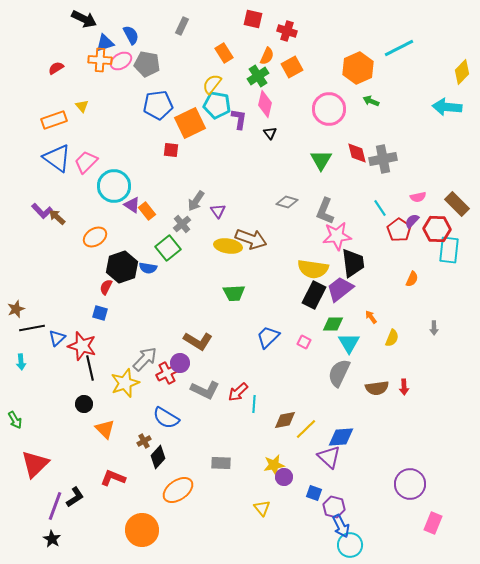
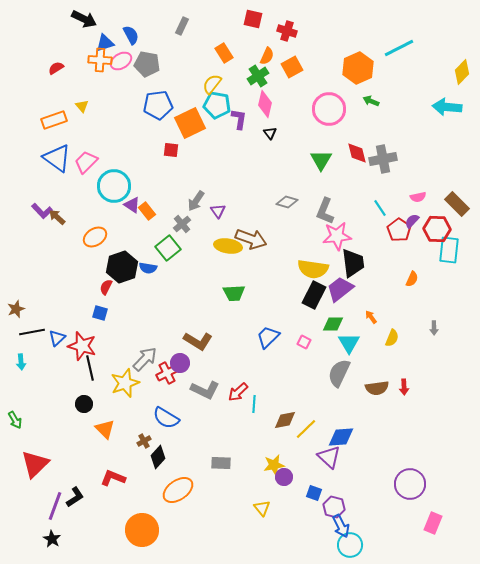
black line at (32, 328): moved 4 px down
